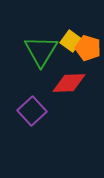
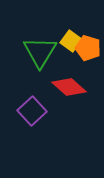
green triangle: moved 1 px left, 1 px down
red diamond: moved 4 px down; rotated 44 degrees clockwise
